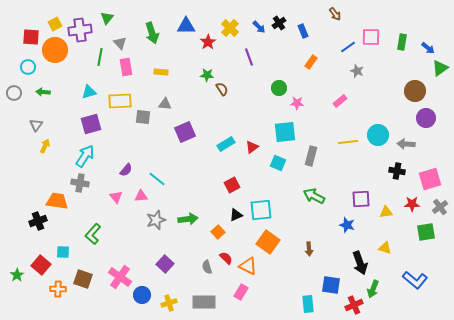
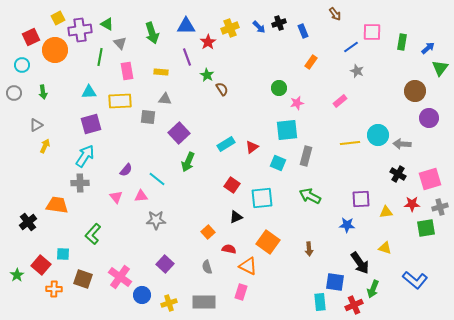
green triangle at (107, 18): moved 6 px down; rotated 40 degrees counterclockwise
black cross at (279, 23): rotated 16 degrees clockwise
yellow square at (55, 24): moved 3 px right, 6 px up
yellow cross at (230, 28): rotated 24 degrees clockwise
red square at (31, 37): rotated 30 degrees counterclockwise
pink square at (371, 37): moved 1 px right, 5 px up
blue line at (348, 47): moved 3 px right
blue arrow at (428, 48): rotated 80 degrees counterclockwise
purple line at (249, 57): moved 62 px left
cyan circle at (28, 67): moved 6 px left, 2 px up
pink rectangle at (126, 67): moved 1 px right, 4 px down
green triangle at (440, 68): rotated 18 degrees counterclockwise
green star at (207, 75): rotated 24 degrees clockwise
green arrow at (43, 92): rotated 104 degrees counterclockwise
cyan triangle at (89, 92): rotated 14 degrees clockwise
pink star at (297, 103): rotated 16 degrees counterclockwise
gray triangle at (165, 104): moved 5 px up
gray square at (143, 117): moved 5 px right
purple circle at (426, 118): moved 3 px right
gray triangle at (36, 125): rotated 24 degrees clockwise
purple square at (185, 132): moved 6 px left, 1 px down; rotated 20 degrees counterclockwise
cyan square at (285, 132): moved 2 px right, 2 px up
yellow line at (348, 142): moved 2 px right, 1 px down
gray arrow at (406, 144): moved 4 px left
gray rectangle at (311, 156): moved 5 px left
black cross at (397, 171): moved 1 px right, 3 px down; rotated 21 degrees clockwise
gray cross at (80, 183): rotated 12 degrees counterclockwise
red square at (232, 185): rotated 28 degrees counterclockwise
green arrow at (314, 196): moved 4 px left
orange trapezoid at (57, 201): moved 4 px down
gray cross at (440, 207): rotated 21 degrees clockwise
cyan square at (261, 210): moved 1 px right, 12 px up
black triangle at (236, 215): moved 2 px down
green arrow at (188, 219): moved 57 px up; rotated 120 degrees clockwise
gray star at (156, 220): rotated 18 degrees clockwise
black cross at (38, 221): moved 10 px left, 1 px down; rotated 18 degrees counterclockwise
blue star at (347, 225): rotated 14 degrees counterclockwise
orange square at (218, 232): moved 10 px left
green square at (426, 232): moved 4 px up
cyan square at (63, 252): moved 2 px down
red semicircle at (226, 258): moved 3 px right, 9 px up; rotated 32 degrees counterclockwise
black arrow at (360, 263): rotated 15 degrees counterclockwise
blue square at (331, 285): moved 4 px right, 3 px up
orange cross at (58, 289): moved 4 px left
pink rectangle at (241, 292): rotated 14 degrees counterclockwise
cyan rectangle at (308, 304): moved 12 px right, 2 px up
